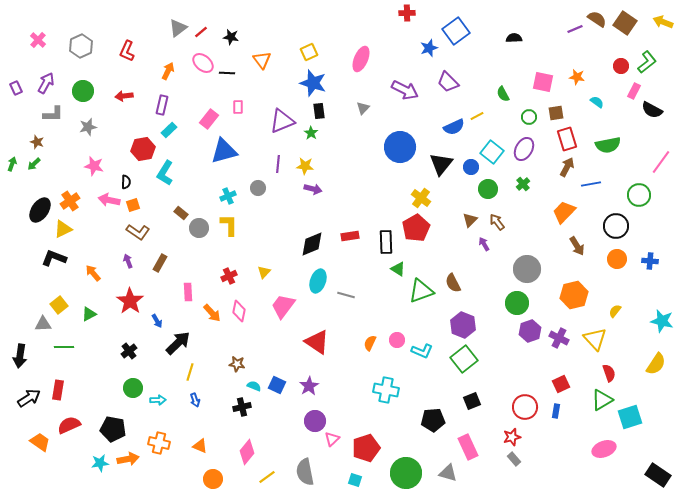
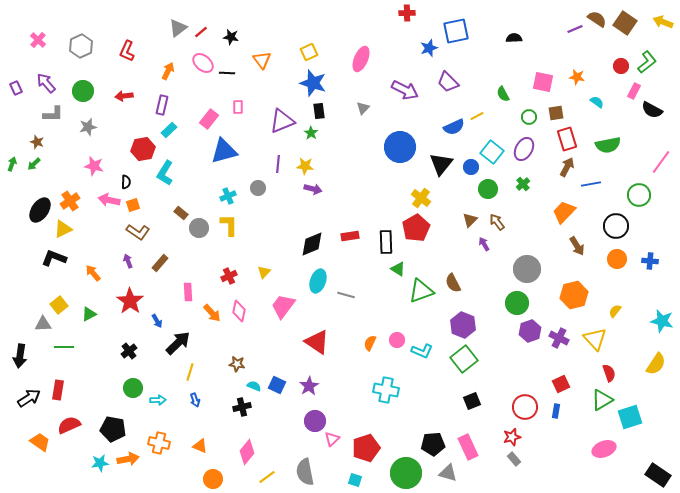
blue square at (456, 31): rotated 24 degrees clockwise
purple arrow at (46, 83): rotated 70 degrees counterclockwise
brown rectangle at (160, 263): rotated 12 degrees clockwise
black pentagon at (433, 420): moved 24 px down
